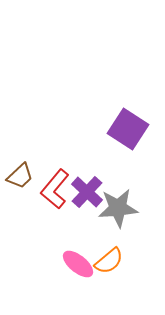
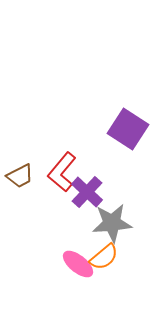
brown trapezoid: rotated 16 degrees clockwise
red L-shape: moved 7 px right, 17 px up
gray star: moved 6 px left, 15 px down
orange semicircle: moved 5 px left, 4 px up
